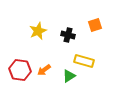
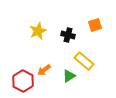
yellow rectangle: rotated 24 degrees clockwise
red hexagon: moved 3 px right, 11 px down; rotated 20 degrees clockwise
